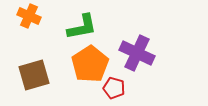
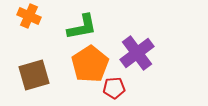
purple cross: rotated 28 degrees clockwise
red pentagon: rotated 20 degrees counterclockwise
